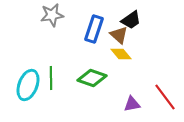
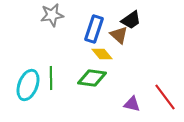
yellow diamond: moved 19 px left
green diamond: rotated 12 degrees counterclockwise
purple triangle: rotated 24 degrees clockwise
